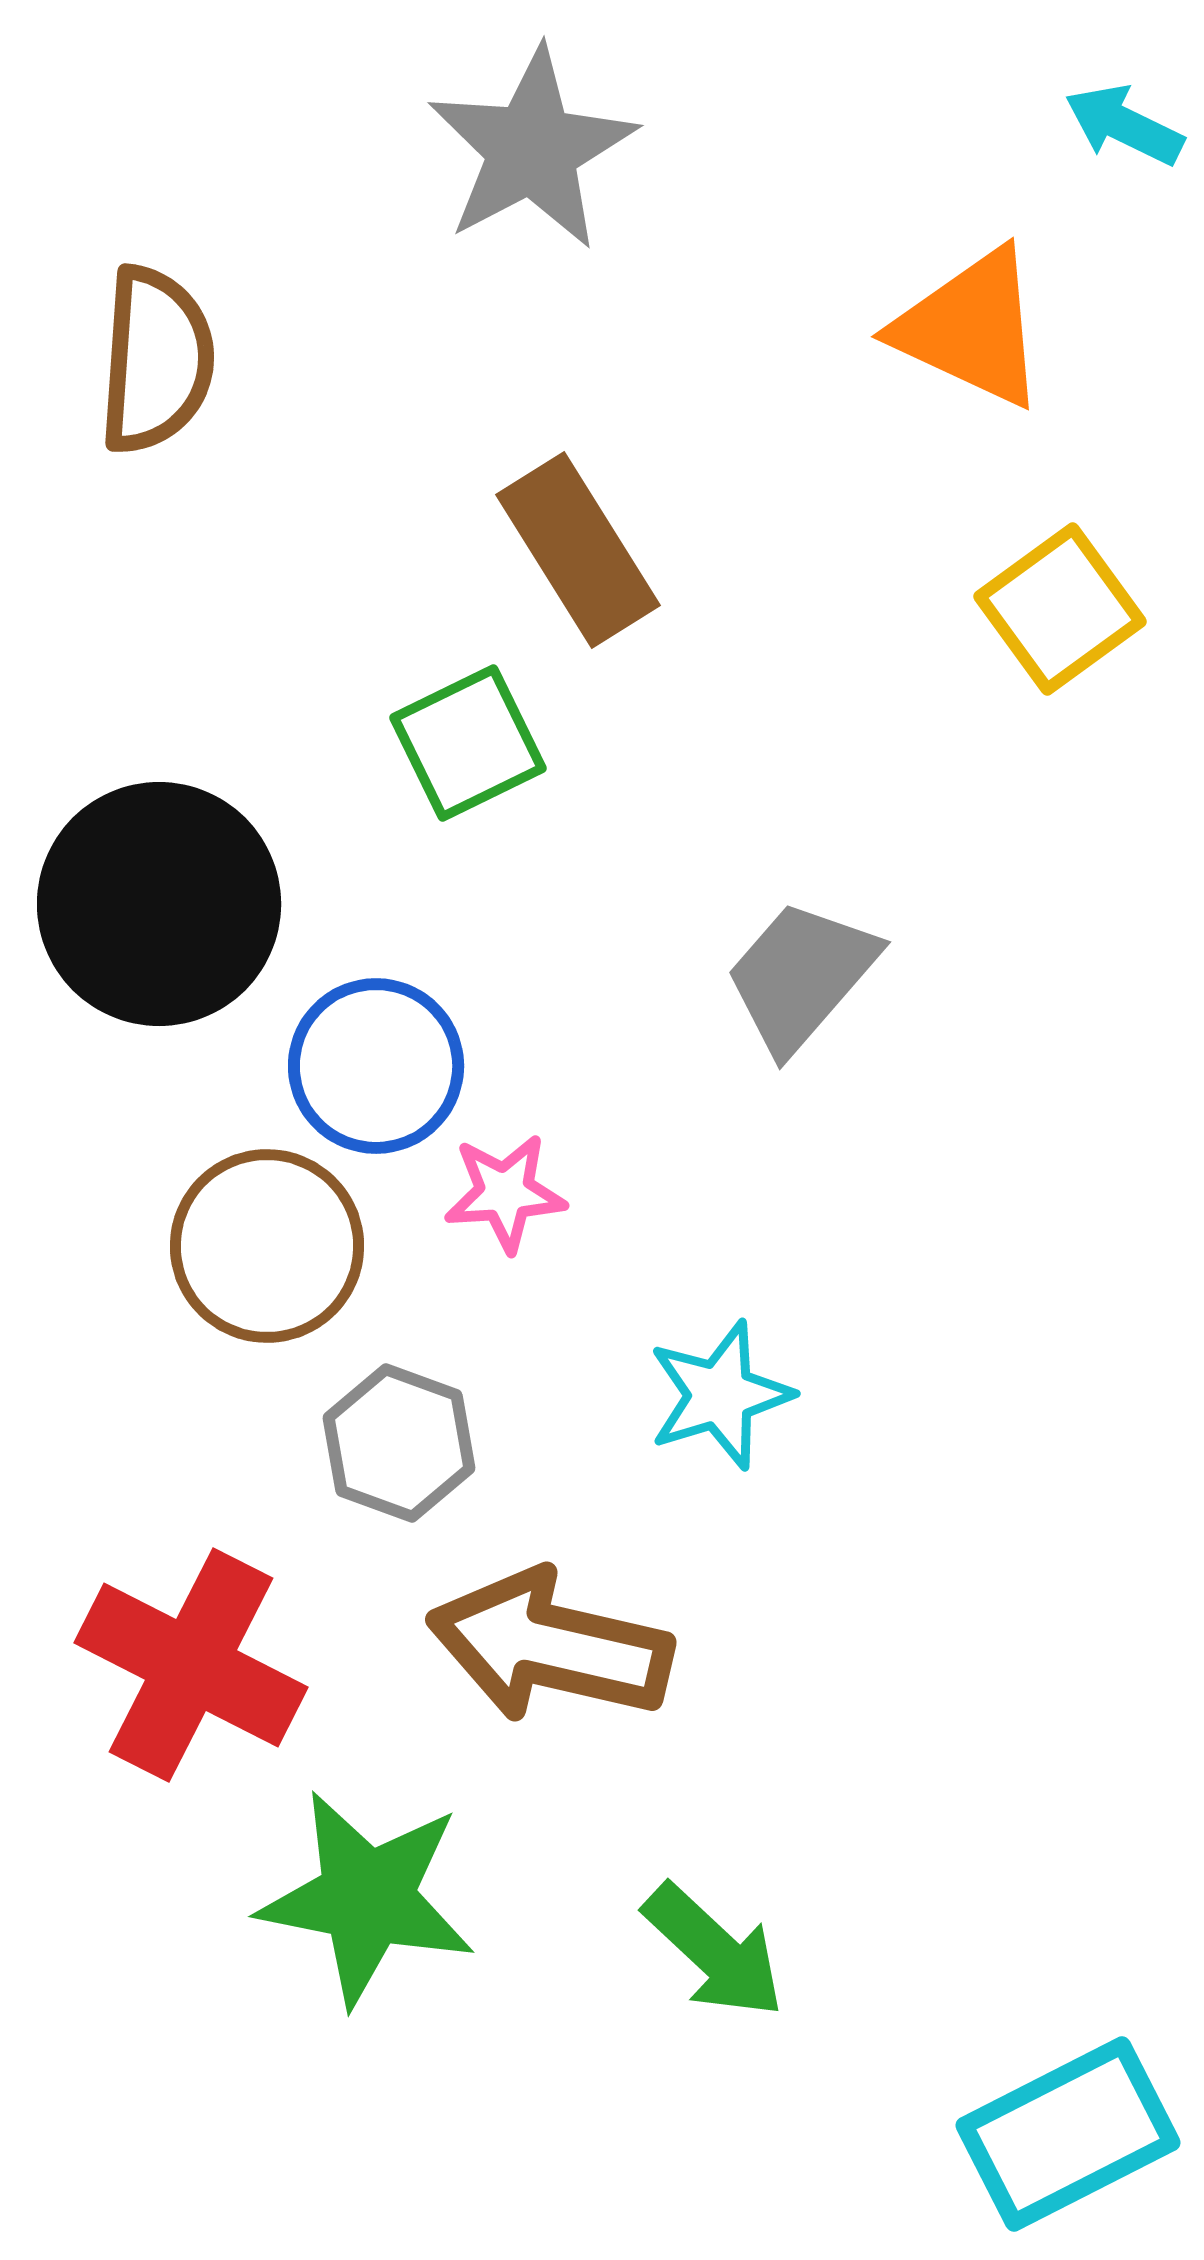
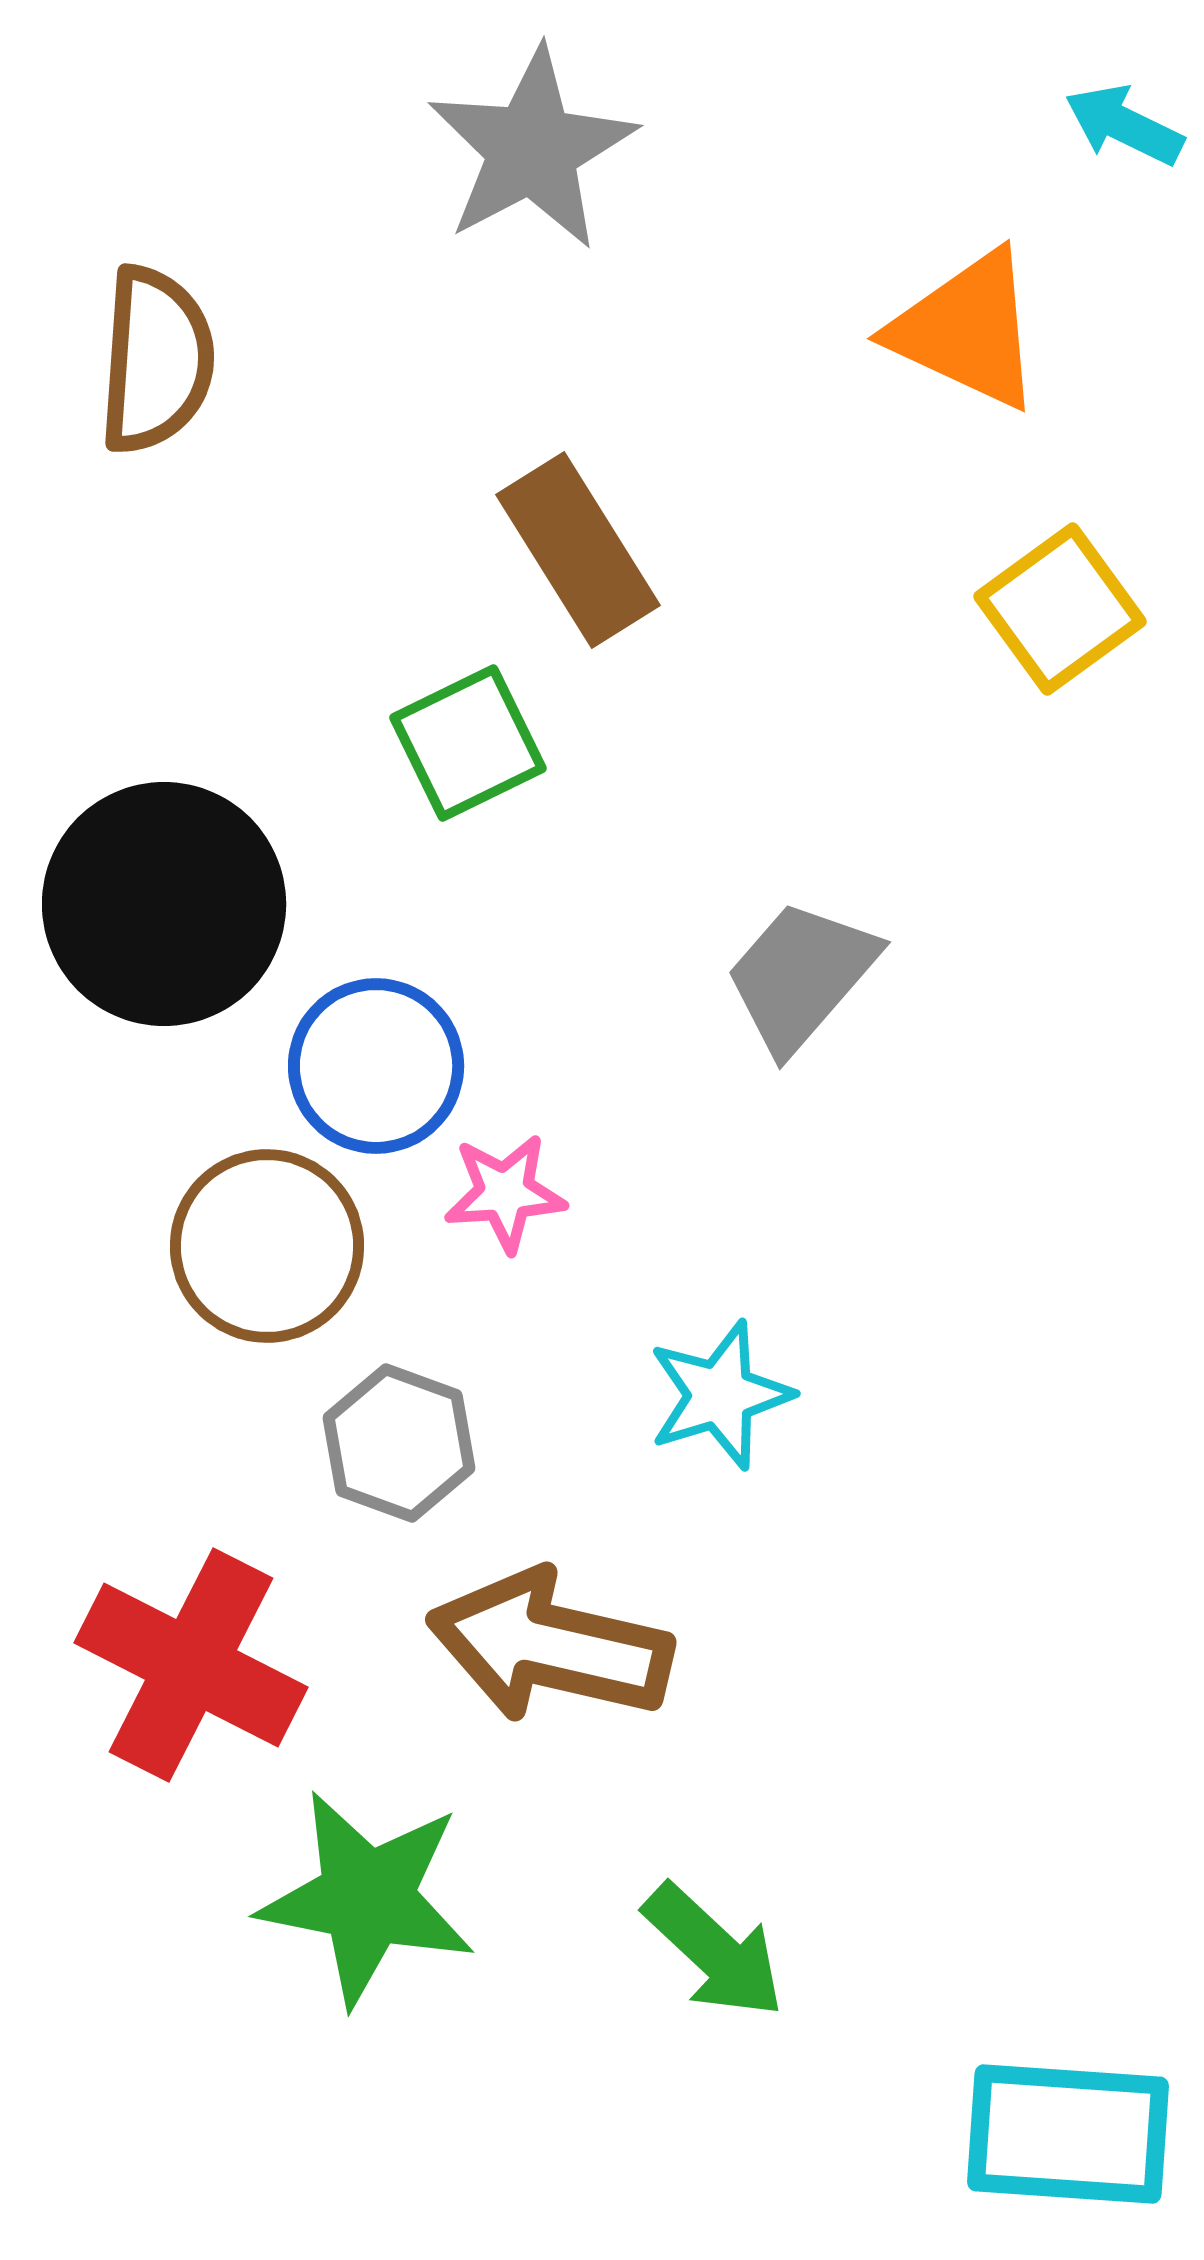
orange triangle: moved 4 px left, 2 px down
black circle: moved 5 px right
cyan rectangle: rotated 31 degrees clockwise
